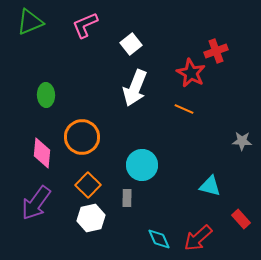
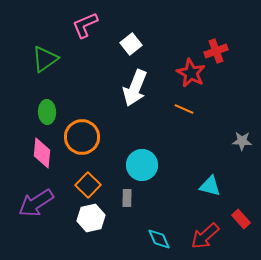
green triangle: moved 15 px right, 37 px down; rotated 12 degrees counterclockwise
green ellipse: moved 1 px right, 17 px down
purple arrow: rotated 21 degrees clockwise
red arrow: moved 7 px right, 2 px up
